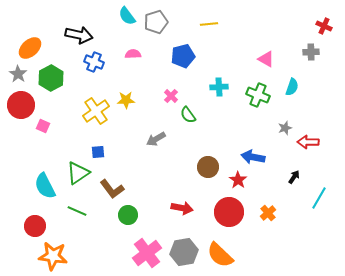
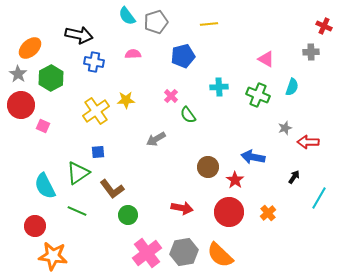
blue cross at (94, 62): rotated 12 degrees counterclockwise
red star at (238, 180): moved 3 px left
